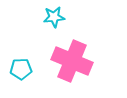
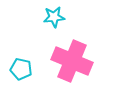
cyan pentagon: rotated 15 degrees clockwise
